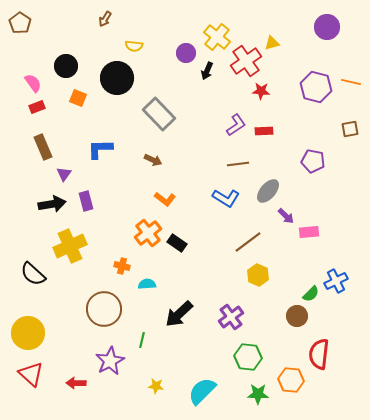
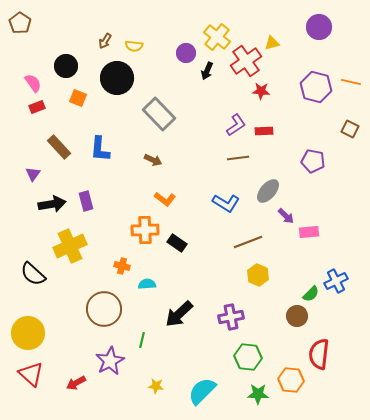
brown arrow at (105, 19): moved 22 px down
purple circle at (327, 27): moved 8 px left
brown square at (350, 129): rotated 36 degrees clockwise
brown rectangle at (43, 147): moved 16 px right; rotated 20 degrees counterclockwise
blue L-shape at (100, 149): rotated 84 degrees counterclockwise
brown line at (238, 164): moved 6 px up
purple triangle at (64, 174): moved 31 px left
blue L-shape at (226, 198): moved 5 px down
orange cross at (148, 233): moved 3 px left, 3 px up; rotated 36 degrees clockwise
brown line at (248, 242): rotated 16 degrees clockwise
purple cross at (231, 317): rotated 25 degrees clockwise
red arrow at (76, 383): rotated 30 degrees counterclockwise
